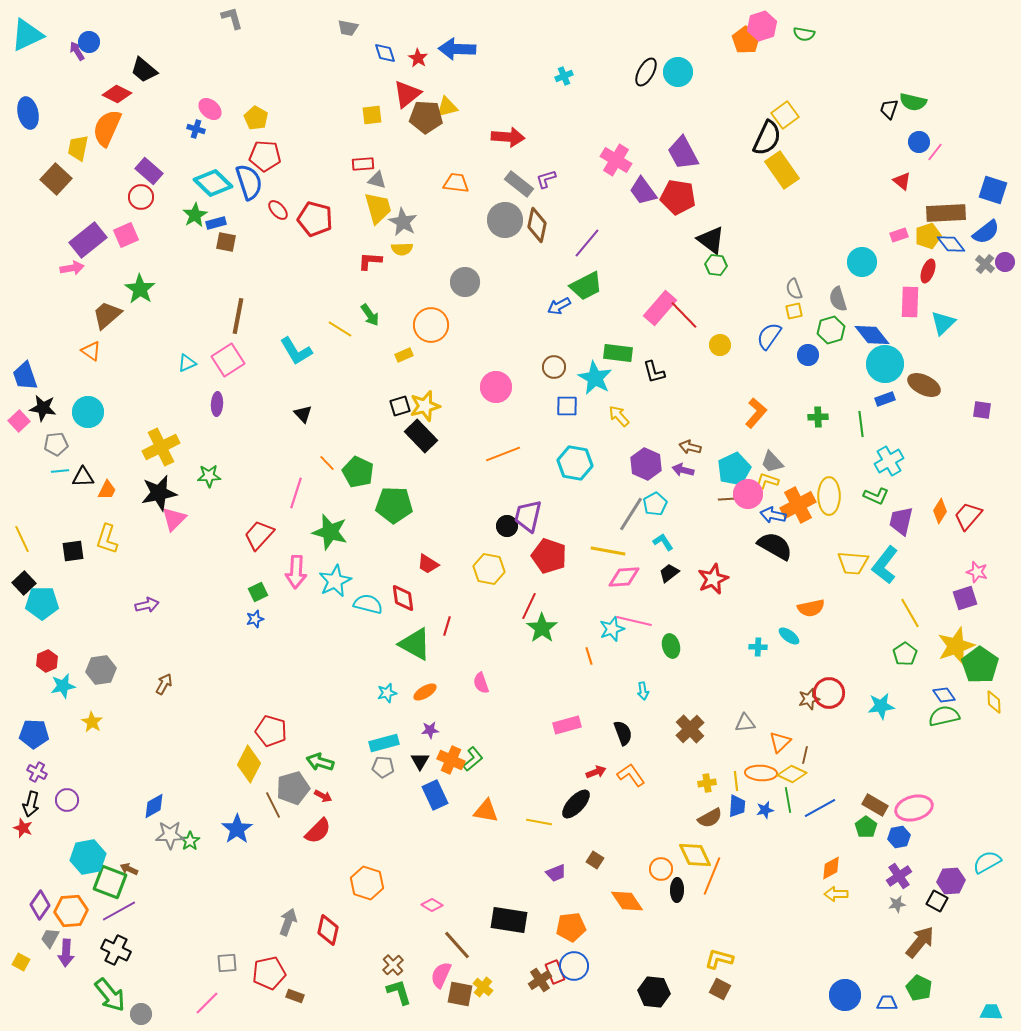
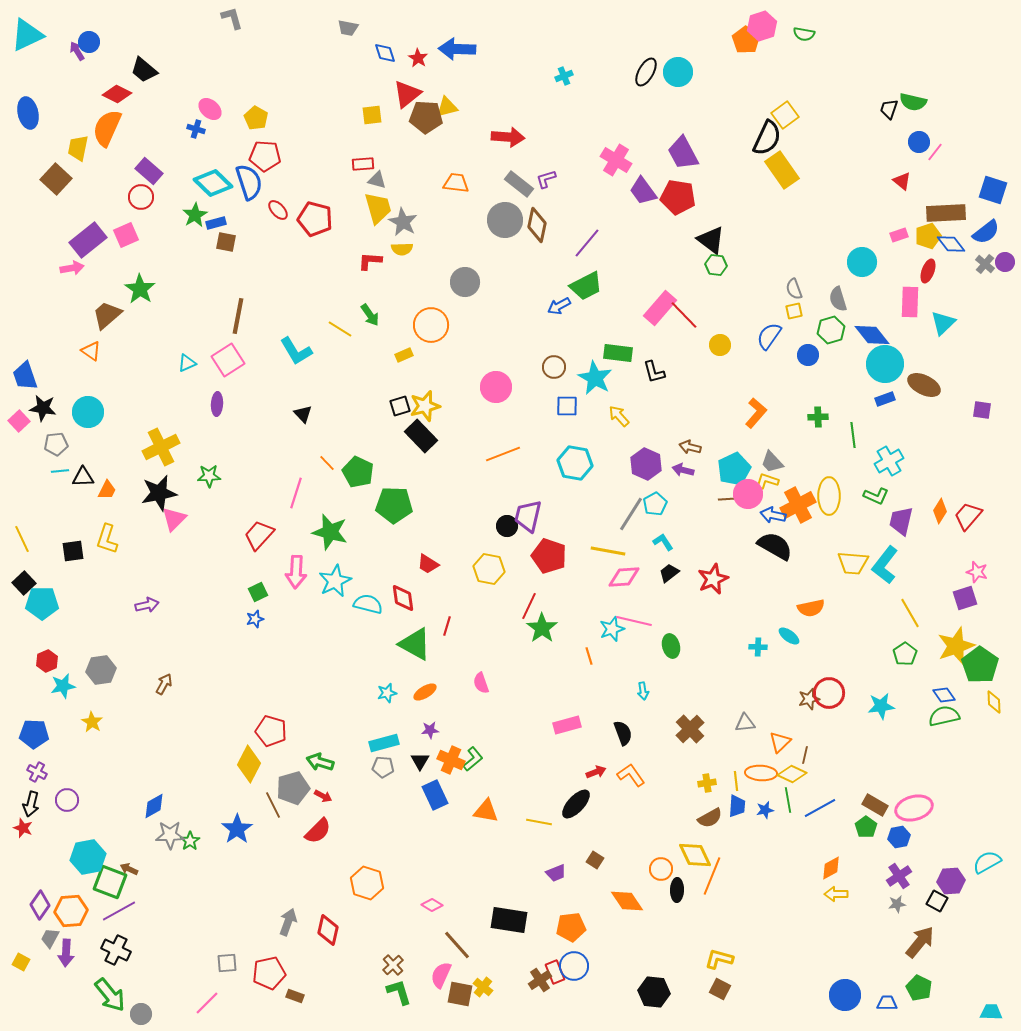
green line at (861, 424): moved 8 px left, 11 px down
